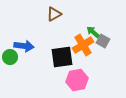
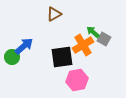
gray square: moved 1 px right, 2 px up
blue arrow: rotated 48 degrees counterclockwise
green circle: moved 2 px right
